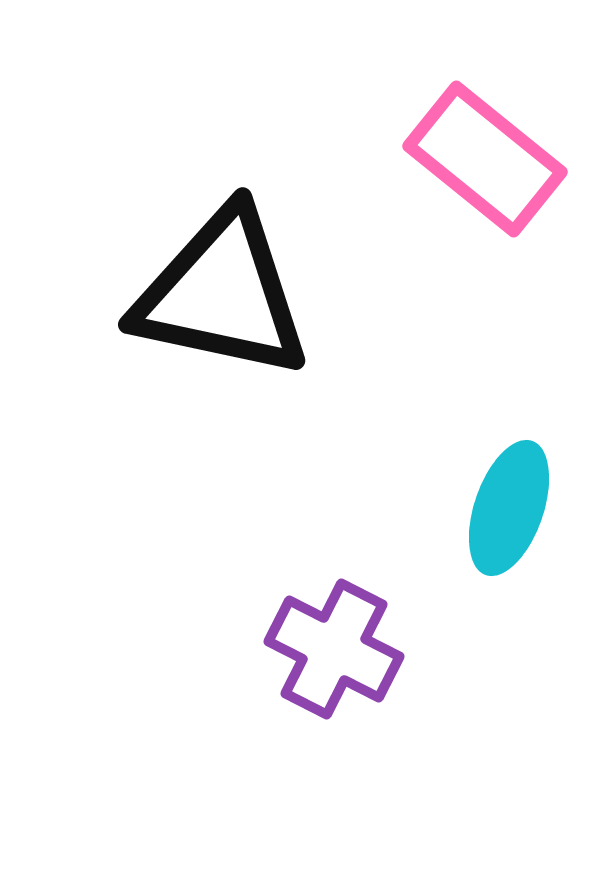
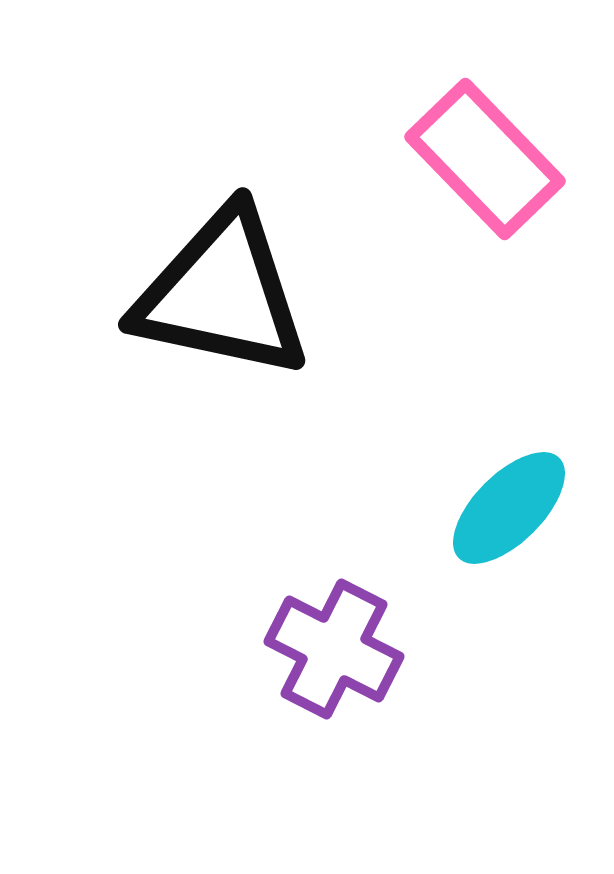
pink rectangle: rotated 7 degrees clockwise
cyan ellipse: rotated 26 degrees clockwise
